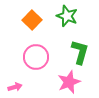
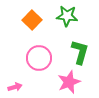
green star: rotated 15 degrees counterclockwise
pink circle: moved 3 px right, 1 px down
